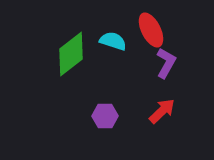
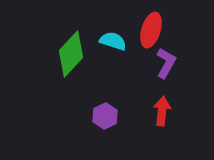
red ellipse: rotated 44 degrees clockwise
green diamond: rotated 9 degrees counterclockwise
red arrow: rotated 40 degrees counterclockwise
purple hexagon: rotated 25 degrees counterclockwise
